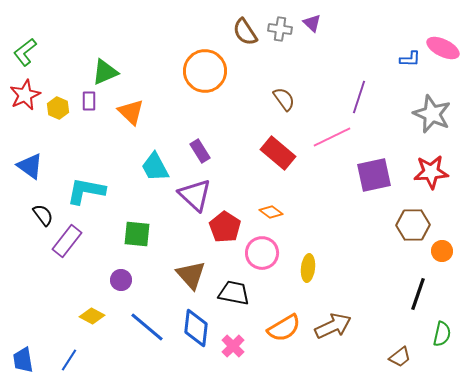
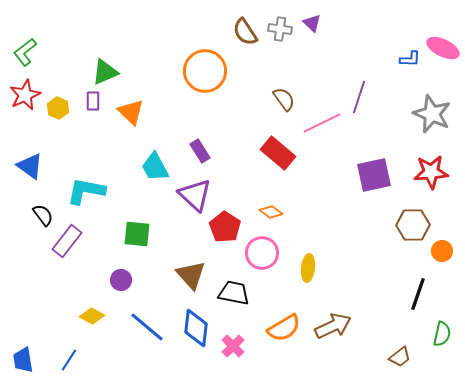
purple rectangle at (89, 101): moved 4 px right
pink line at (332, 137): moved 10 px left, 14 px up
